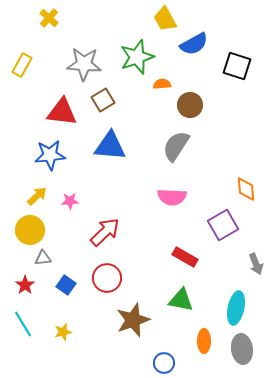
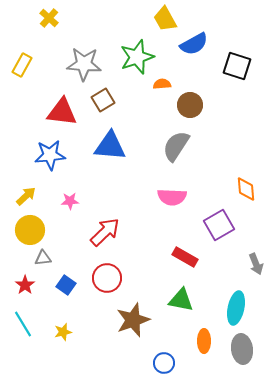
yellow arrow: moved 11 px left
purple square: moved 4 px left
